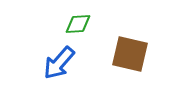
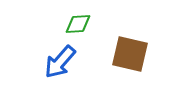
blue arrow: moved 1 px right, 1 px up
